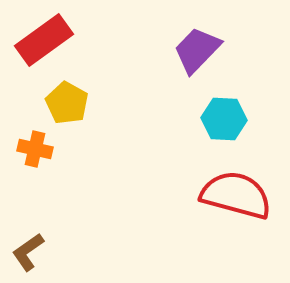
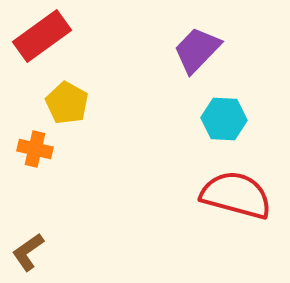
red rectangle: moved 2 px left, 4 px up
